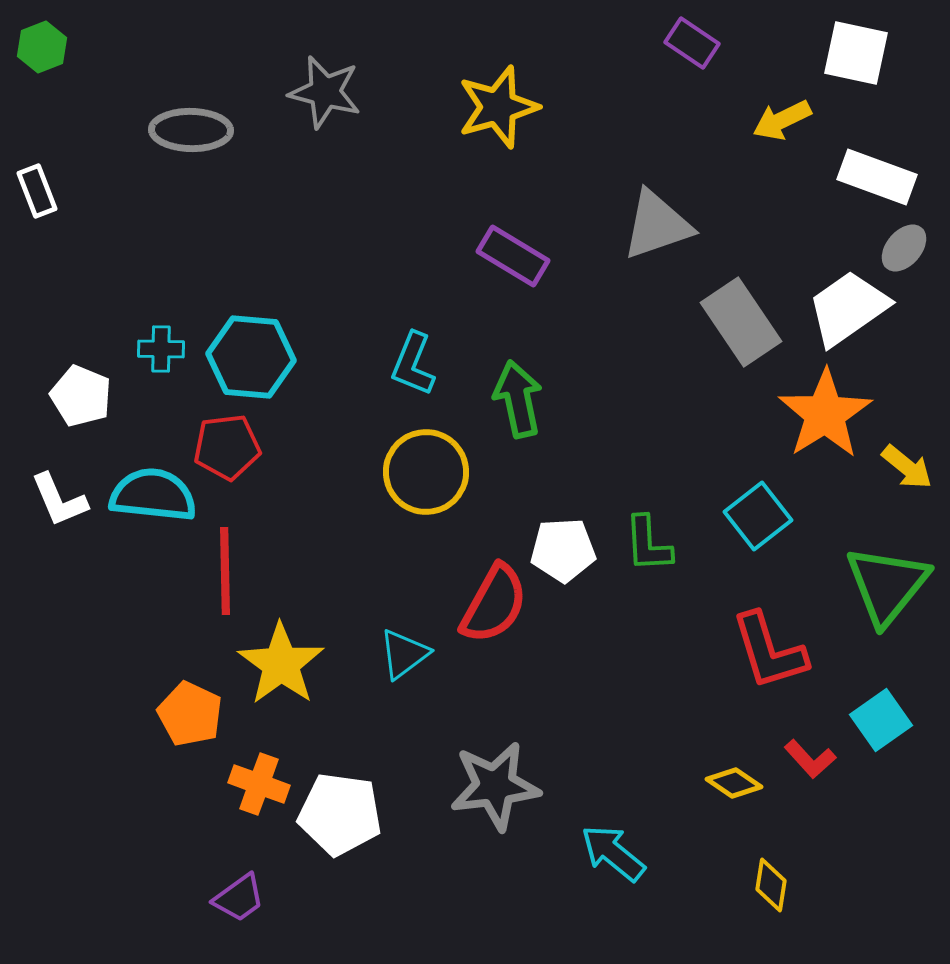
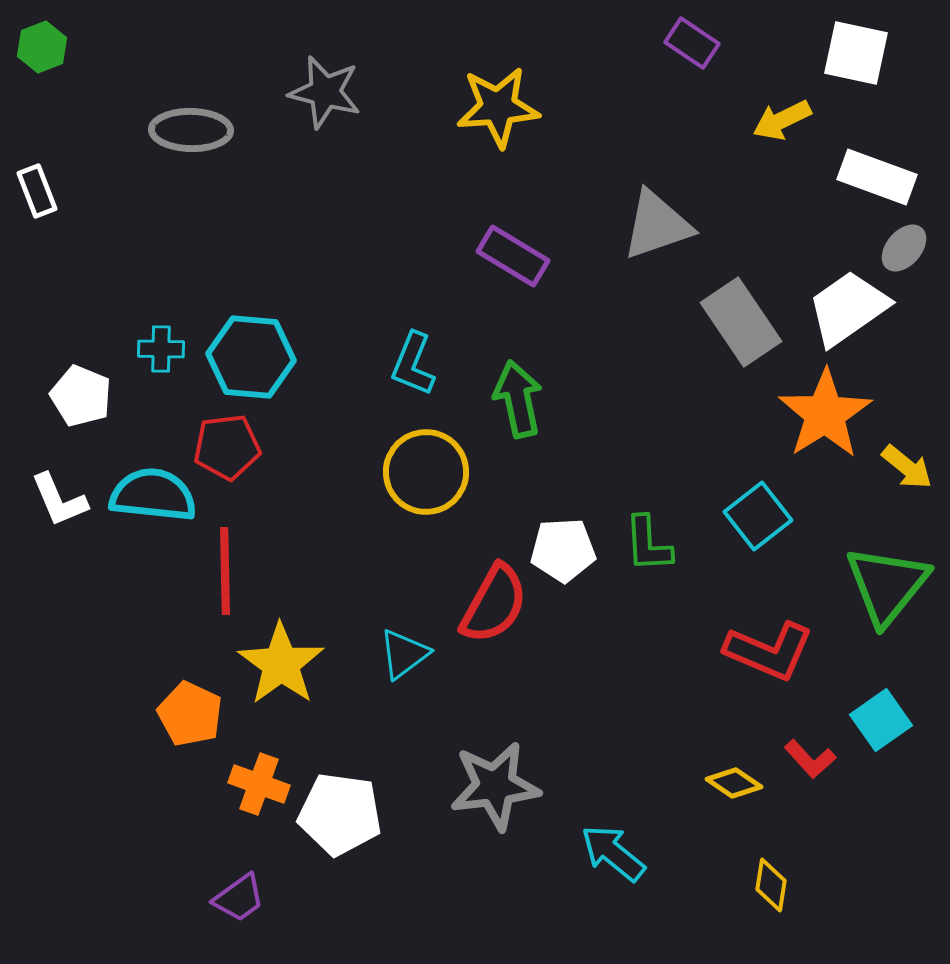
yellow star at (498, 107): rotated 12 degrees clockwise
red L-shape at (769, 651): rotated 50 degrees counterclockwise
